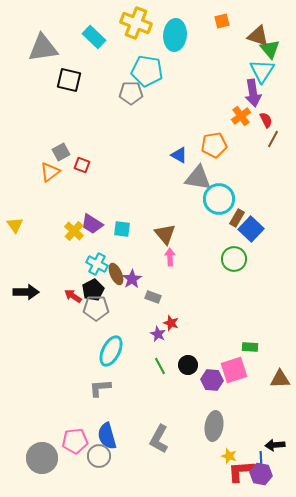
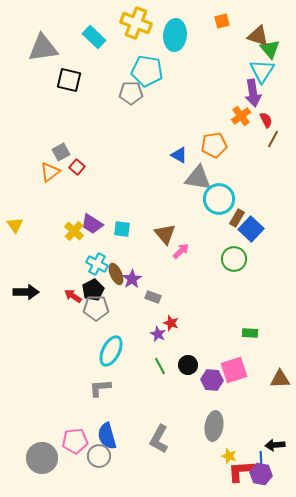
red square at (82, 165): moved 5 px left, 2 px down; rotated 21 degrees clockwise
pink arrow at (170, 257): moved 11 px right, 6 px up; rotated 48 degrees clockwise
green rectangle at (250, 347): moved 14 px up
